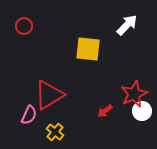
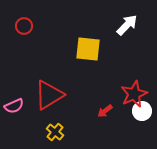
pink semicircle: moved 15 px left, 9 px up; rotated 42 degrees clockwise
